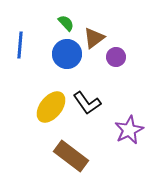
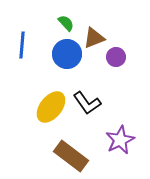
brown triangle: rotated 15 degrees clockwise
blue line: moved 2 px right
purple star: moved 9 px left, 10 px down
